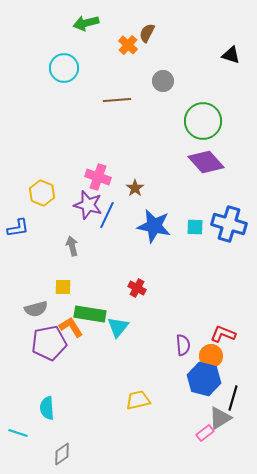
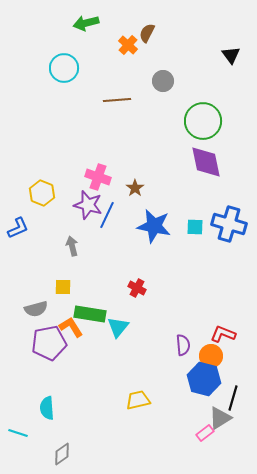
black triangle: rotated 36 degrees clockwise
purple diamond: rotated 30 degrees clockwise
blue L-shape: rotated 15 degrees counterclockwise
